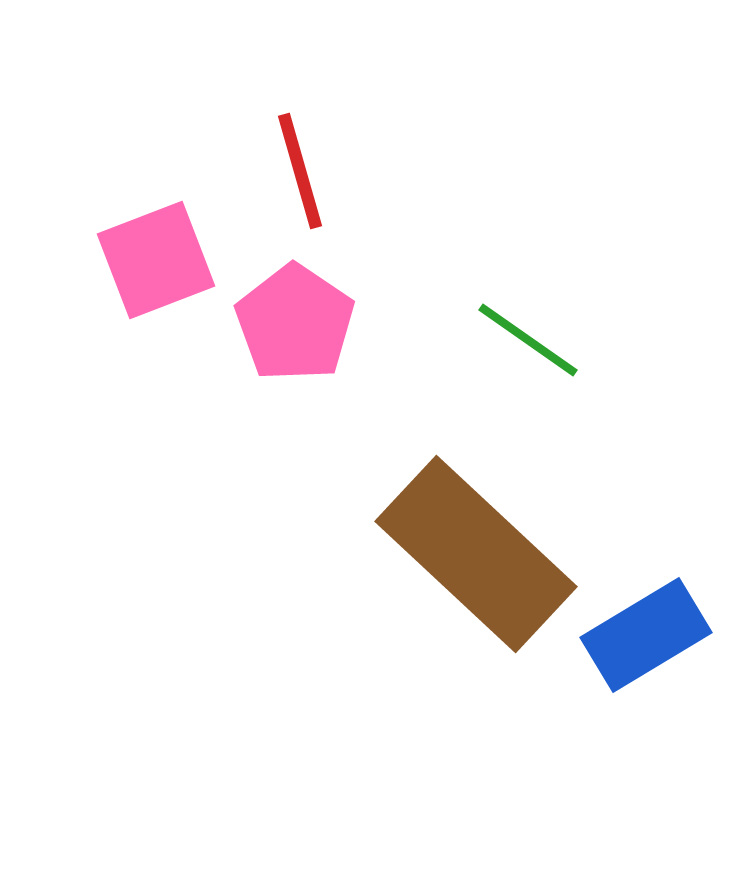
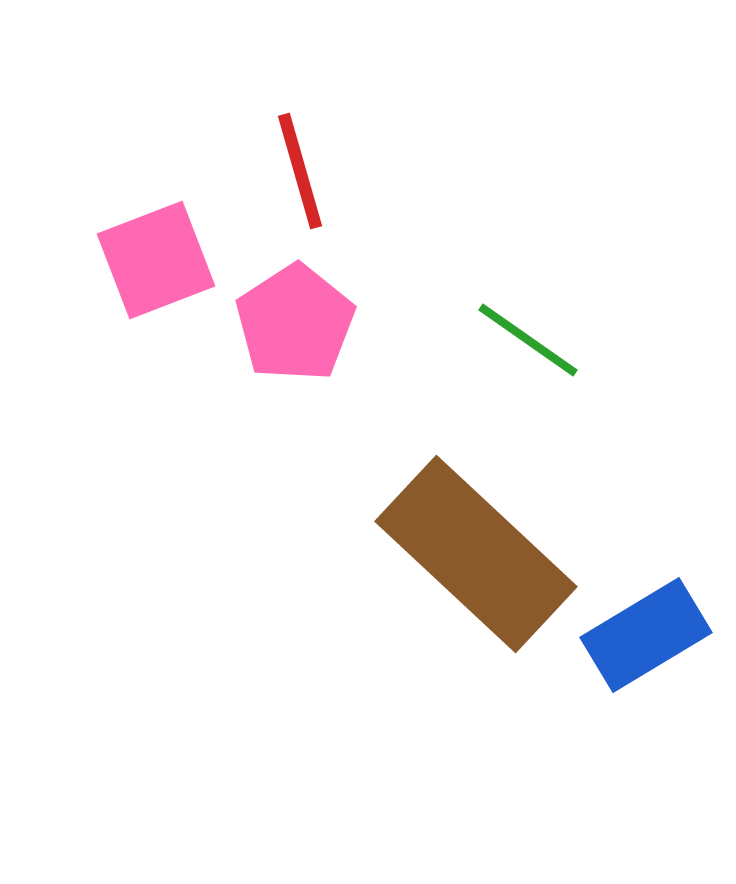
pink pentagon: rotated 5 degrees clockwise
